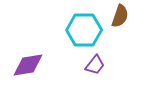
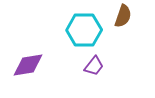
brown semicircle: moved 3 px right
purple trapezoid: moved 1 px left, 1 px down
